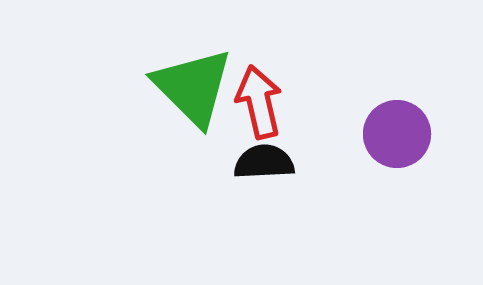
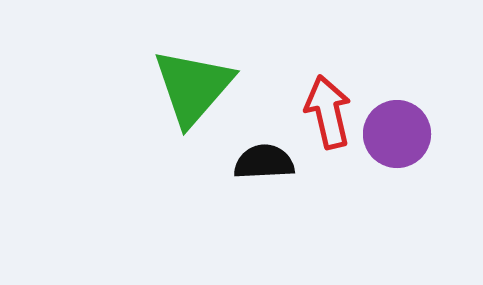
green triangle: rotated 26 degrees clockwise
red arrow: moved 69 px right, 10 px down
